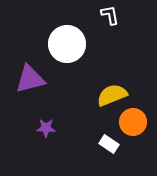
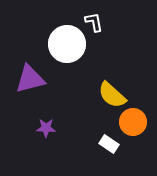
white L-shape: moved 16 px left, 7 px down
yellow semicircle: rotated 116 degrees counterclockwise
